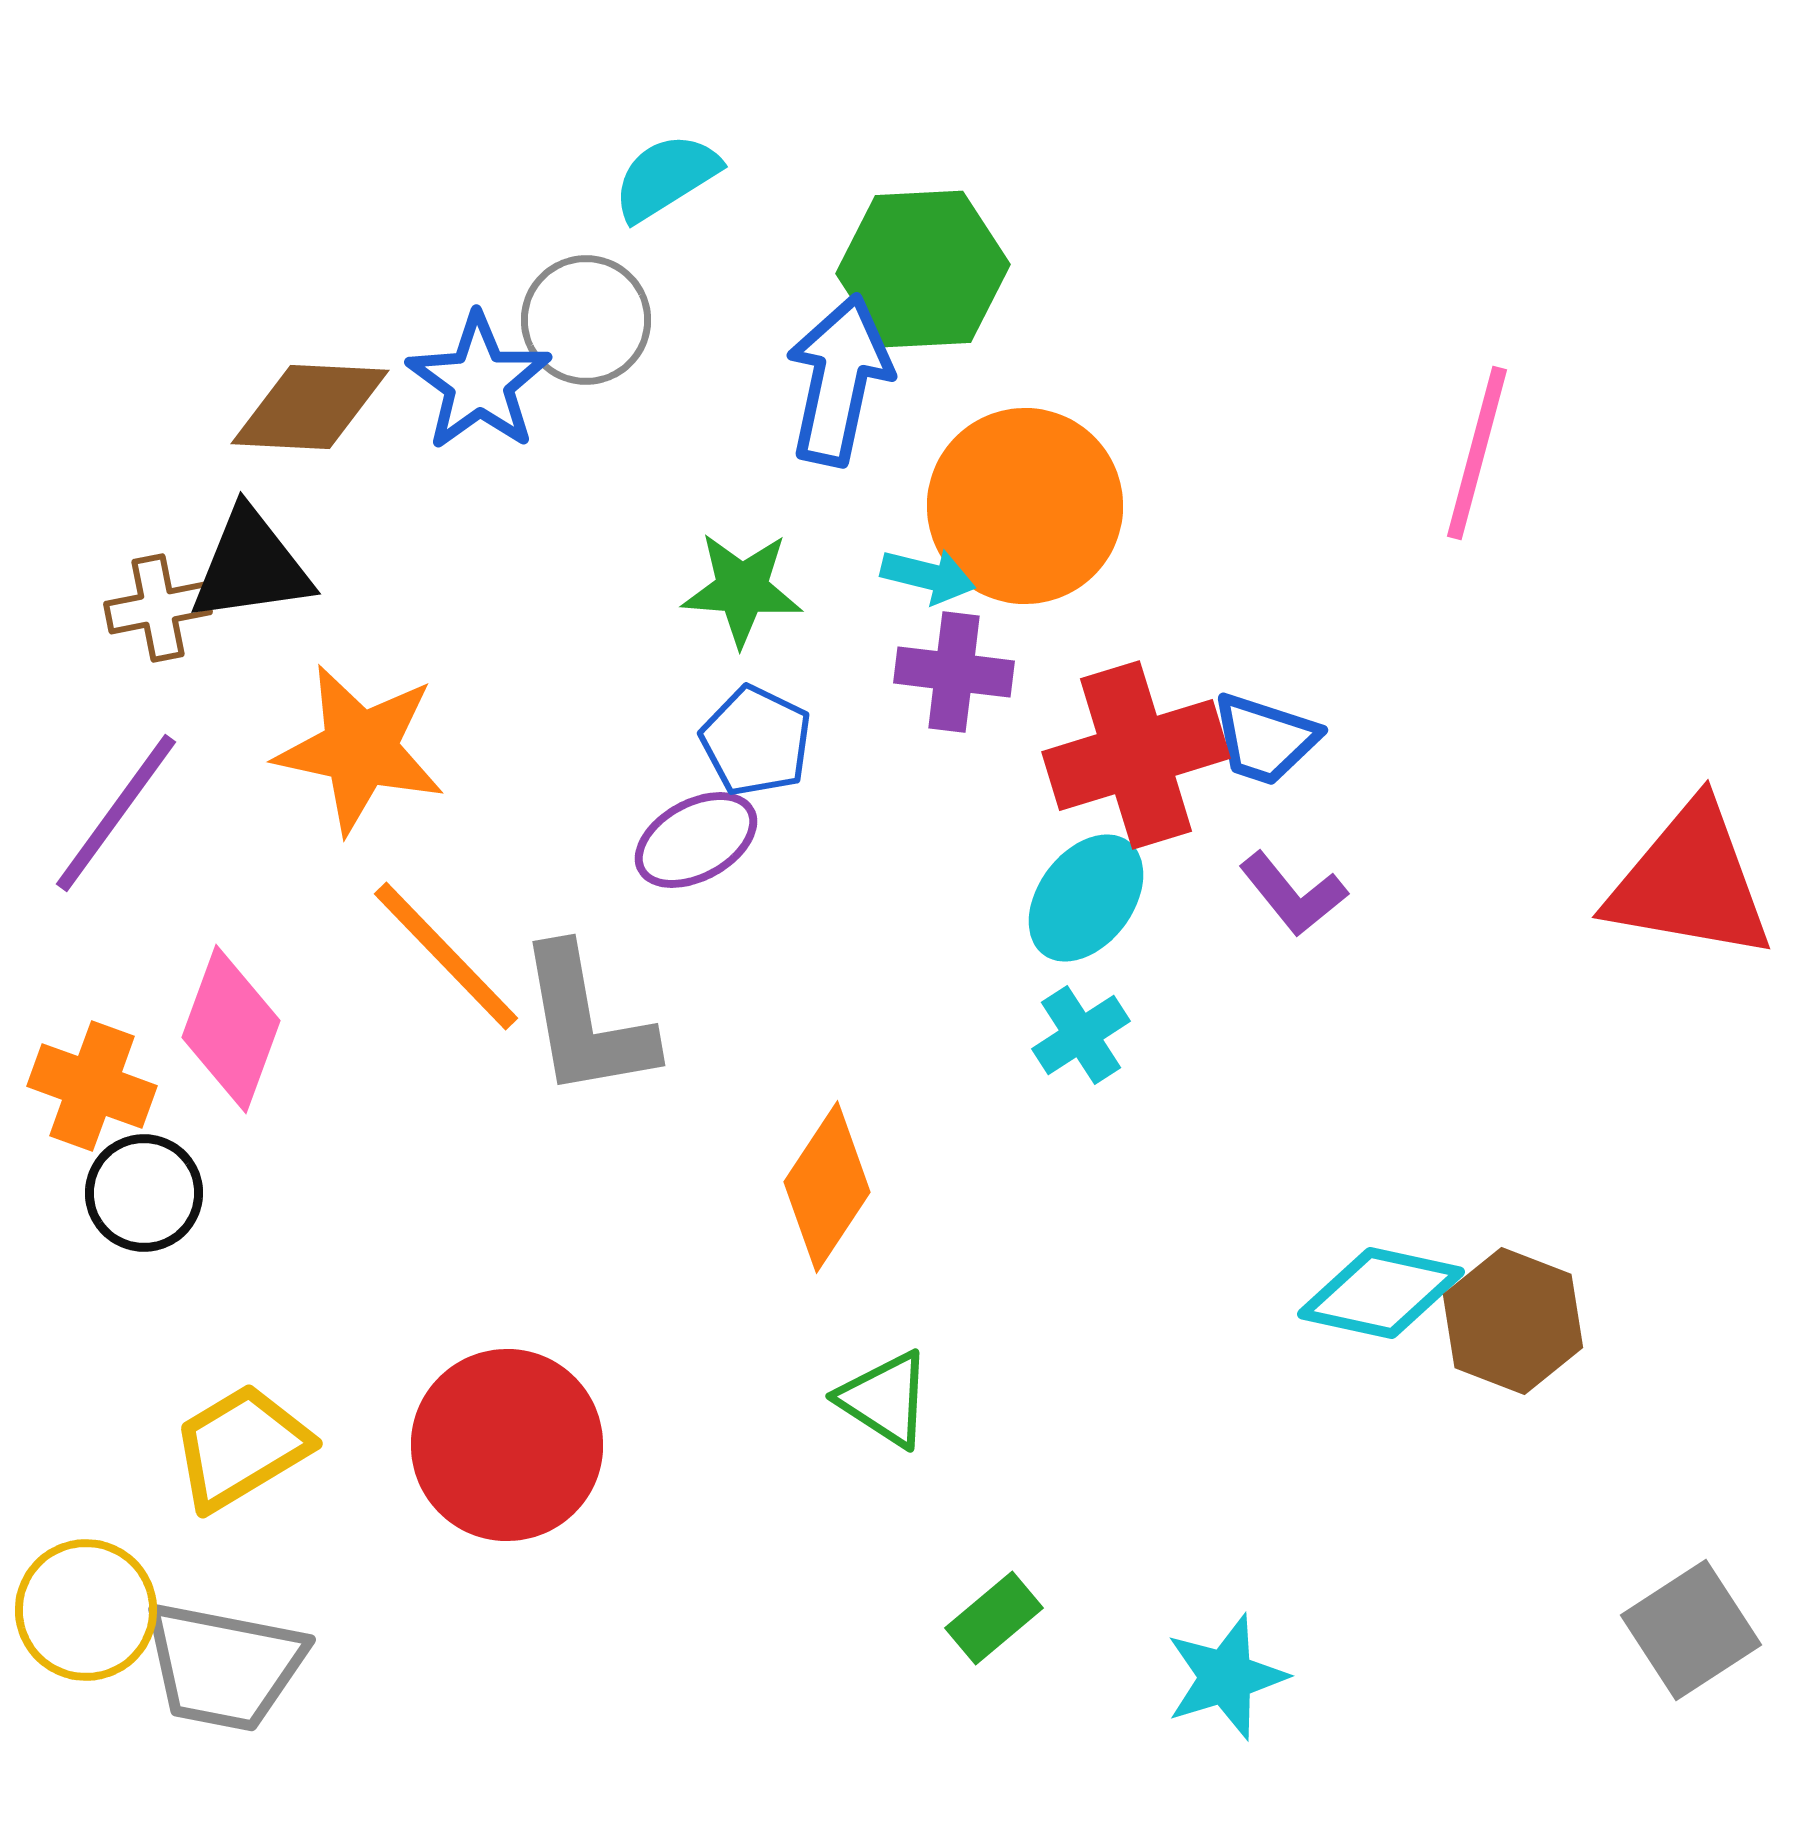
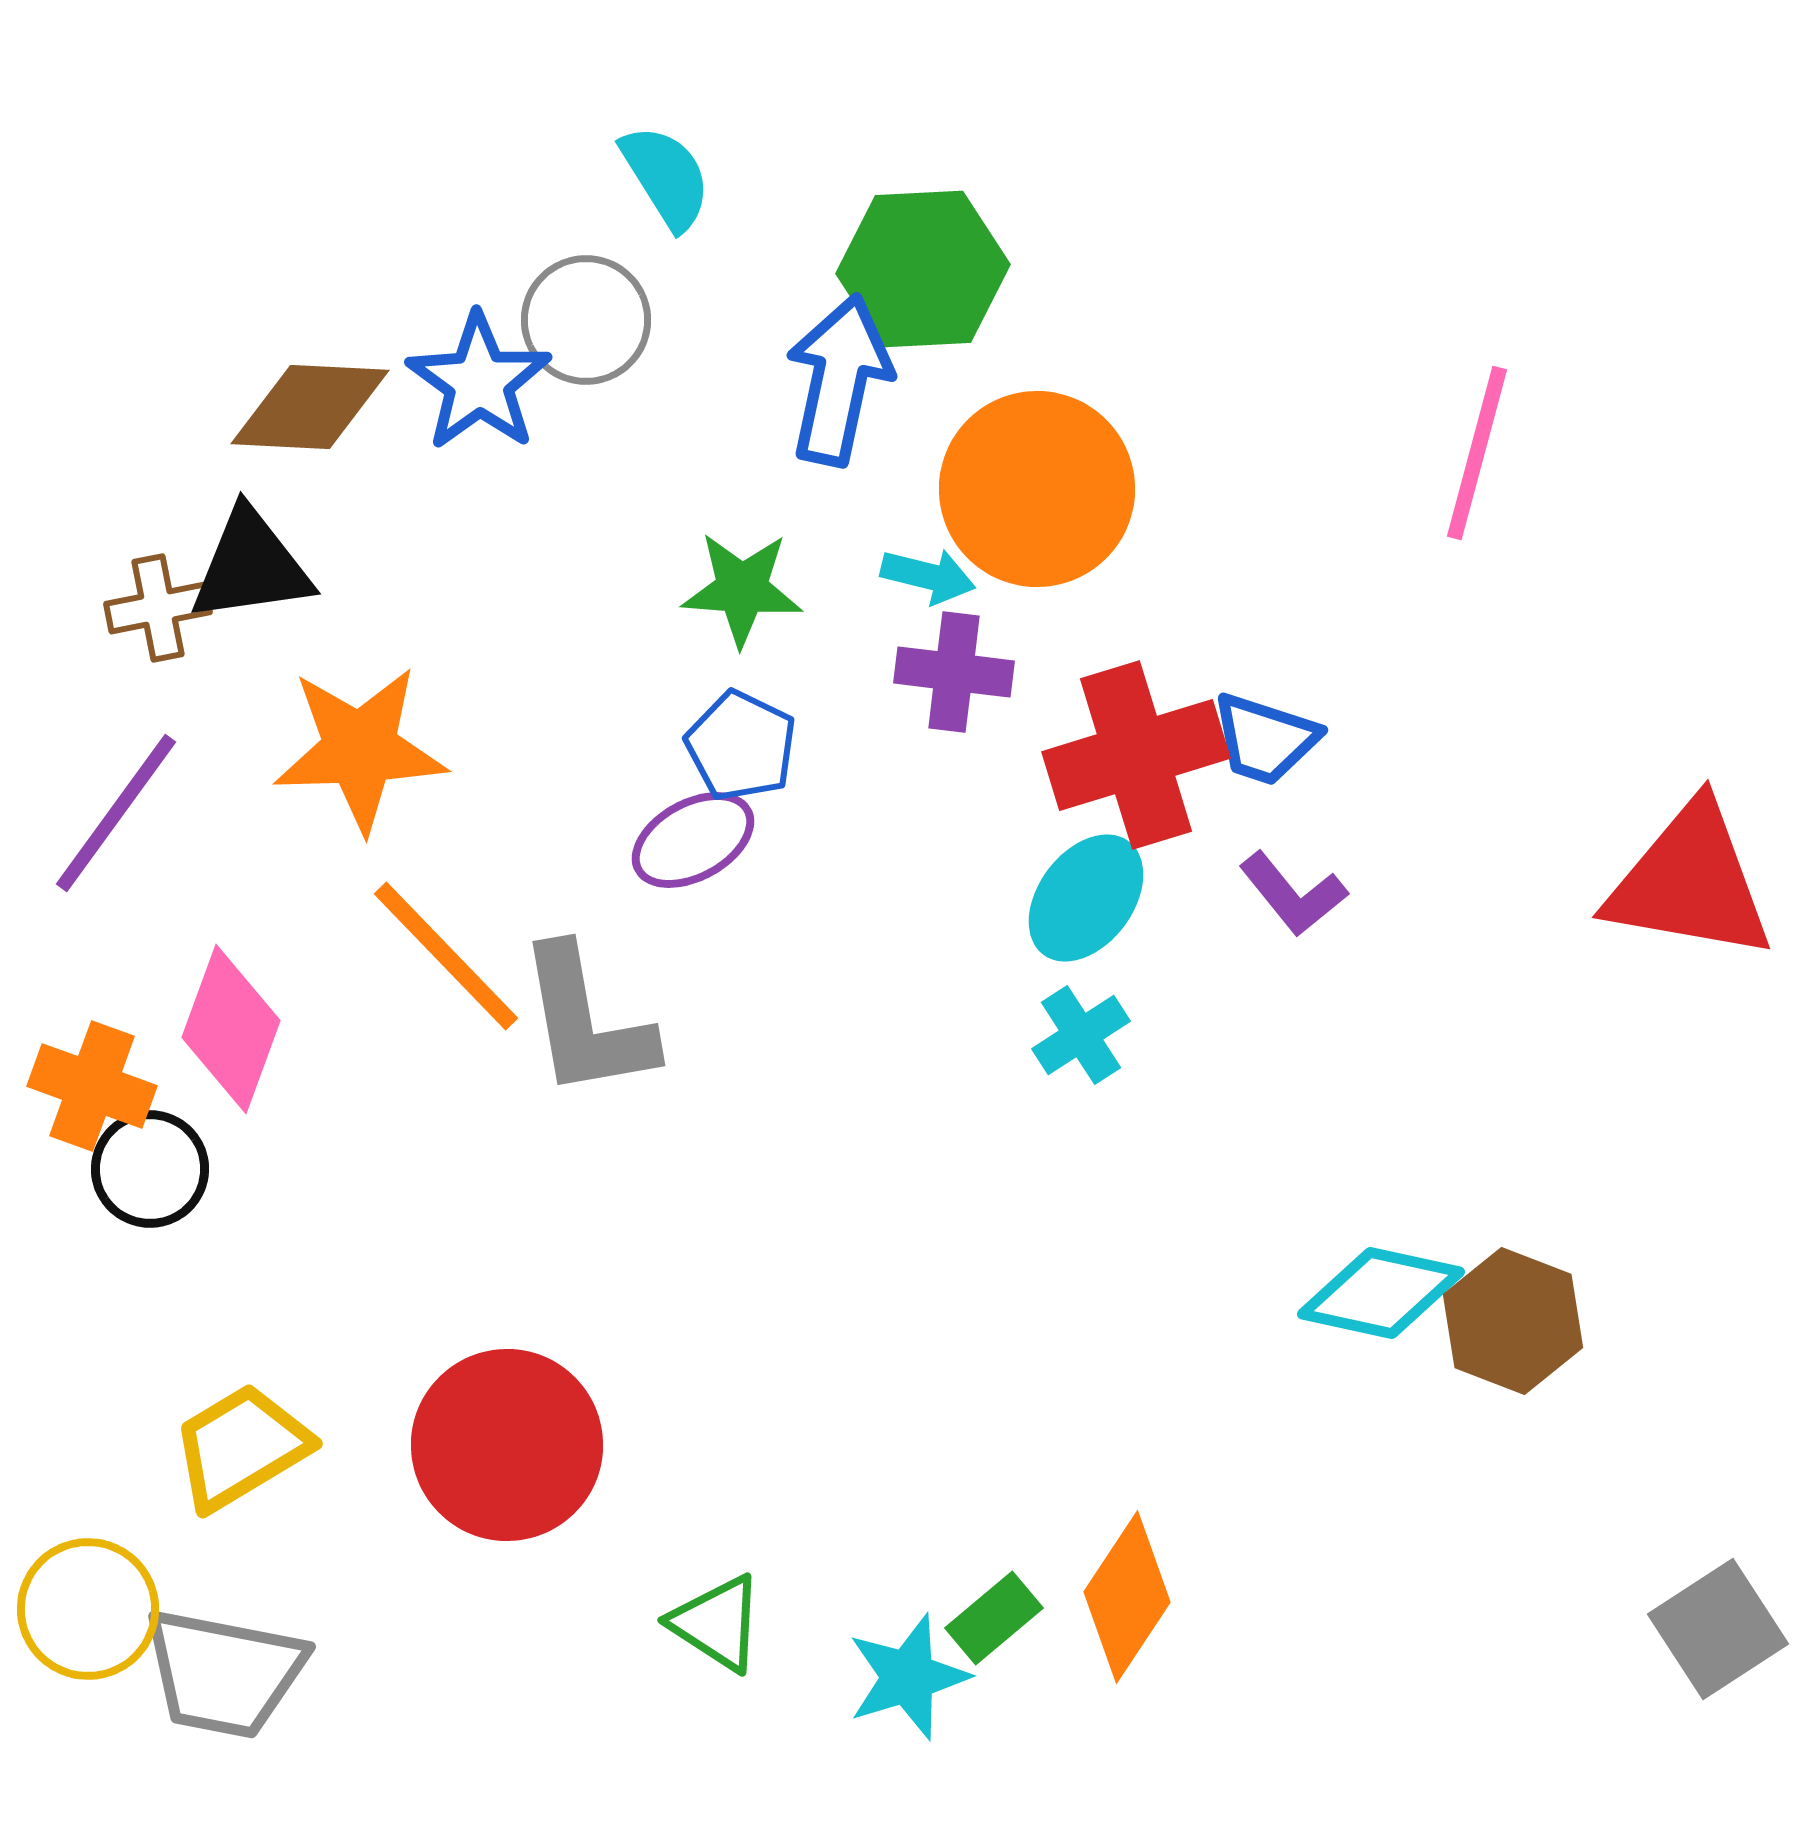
cyan semicircle: rotated 90 degrees clockwise
orange circle: moved 12 px right, 17 px up
blue pentagon: moved 15 px left, 5 px down
orange star: rotated 14 degrees counterclockwise
purple ellipse: moved 3 px left
orange diamond: moved 300 px right, 410 px down
black circle: moved 6 px right, 24 px up
green triangle: moved 168 px left, 224 px down
yellow circle: moved 2 px right, 1 px up
gray square: moved 27 px right, 1 px up
gray trapezoid: moved 7 px down
cyan star: moved 318 px left
